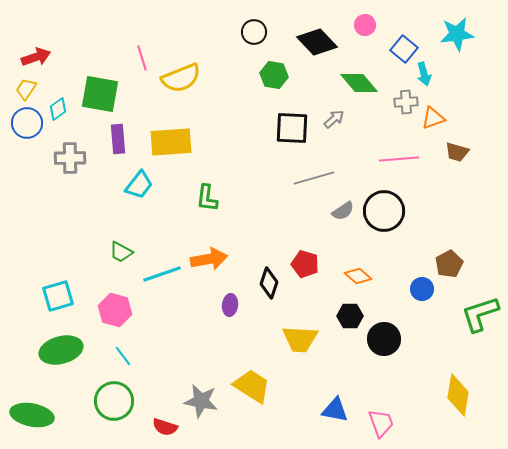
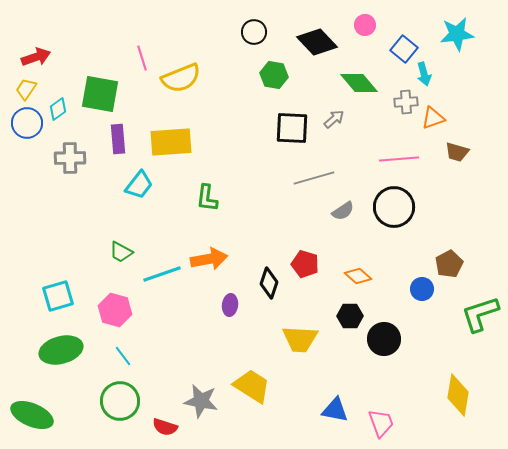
black circle at (384, 211): moved 10 px right, 4 px up
green circle at (114, 401): moved 6 px right
green ellipse at (32, 415): rotated 12 degrees clockwise
